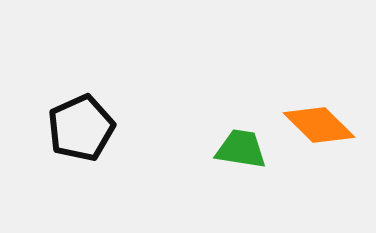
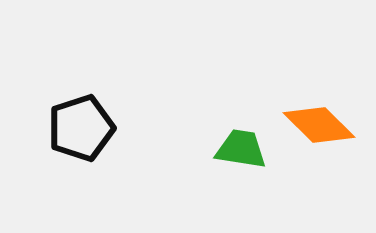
black pentagon: rotated 6 degrees clockwise
